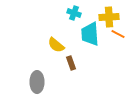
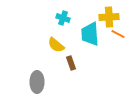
cyan cross: moved 11 px left, 5 px down
